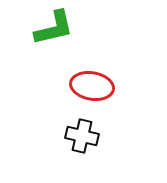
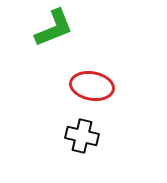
green L-shape: rotated 9 degrees counterclockwise
